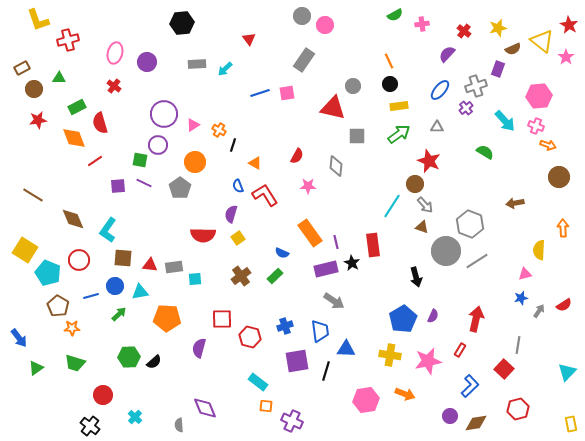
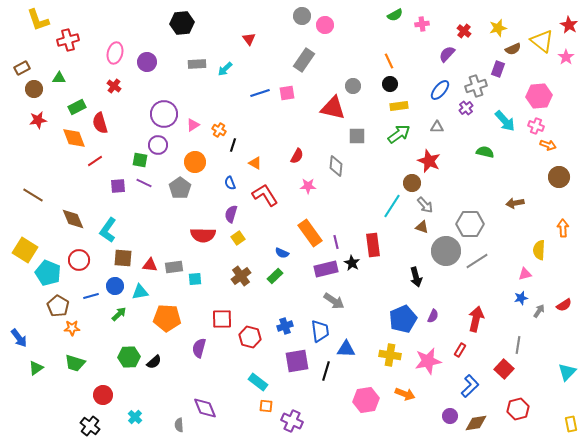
green semicircle at (485, 152): rotated 18 degrees counterclockwise
brown circle at (415, 184): moved 3 px left, 1 px up
blue semicircle at (238, 186): moved 8 px left, 3 px up
gray hexagon at (470, 224): rotated 20 degrees counterclockwise
blue pentagon at (403, 319): rotated 8 degrees clockwise
